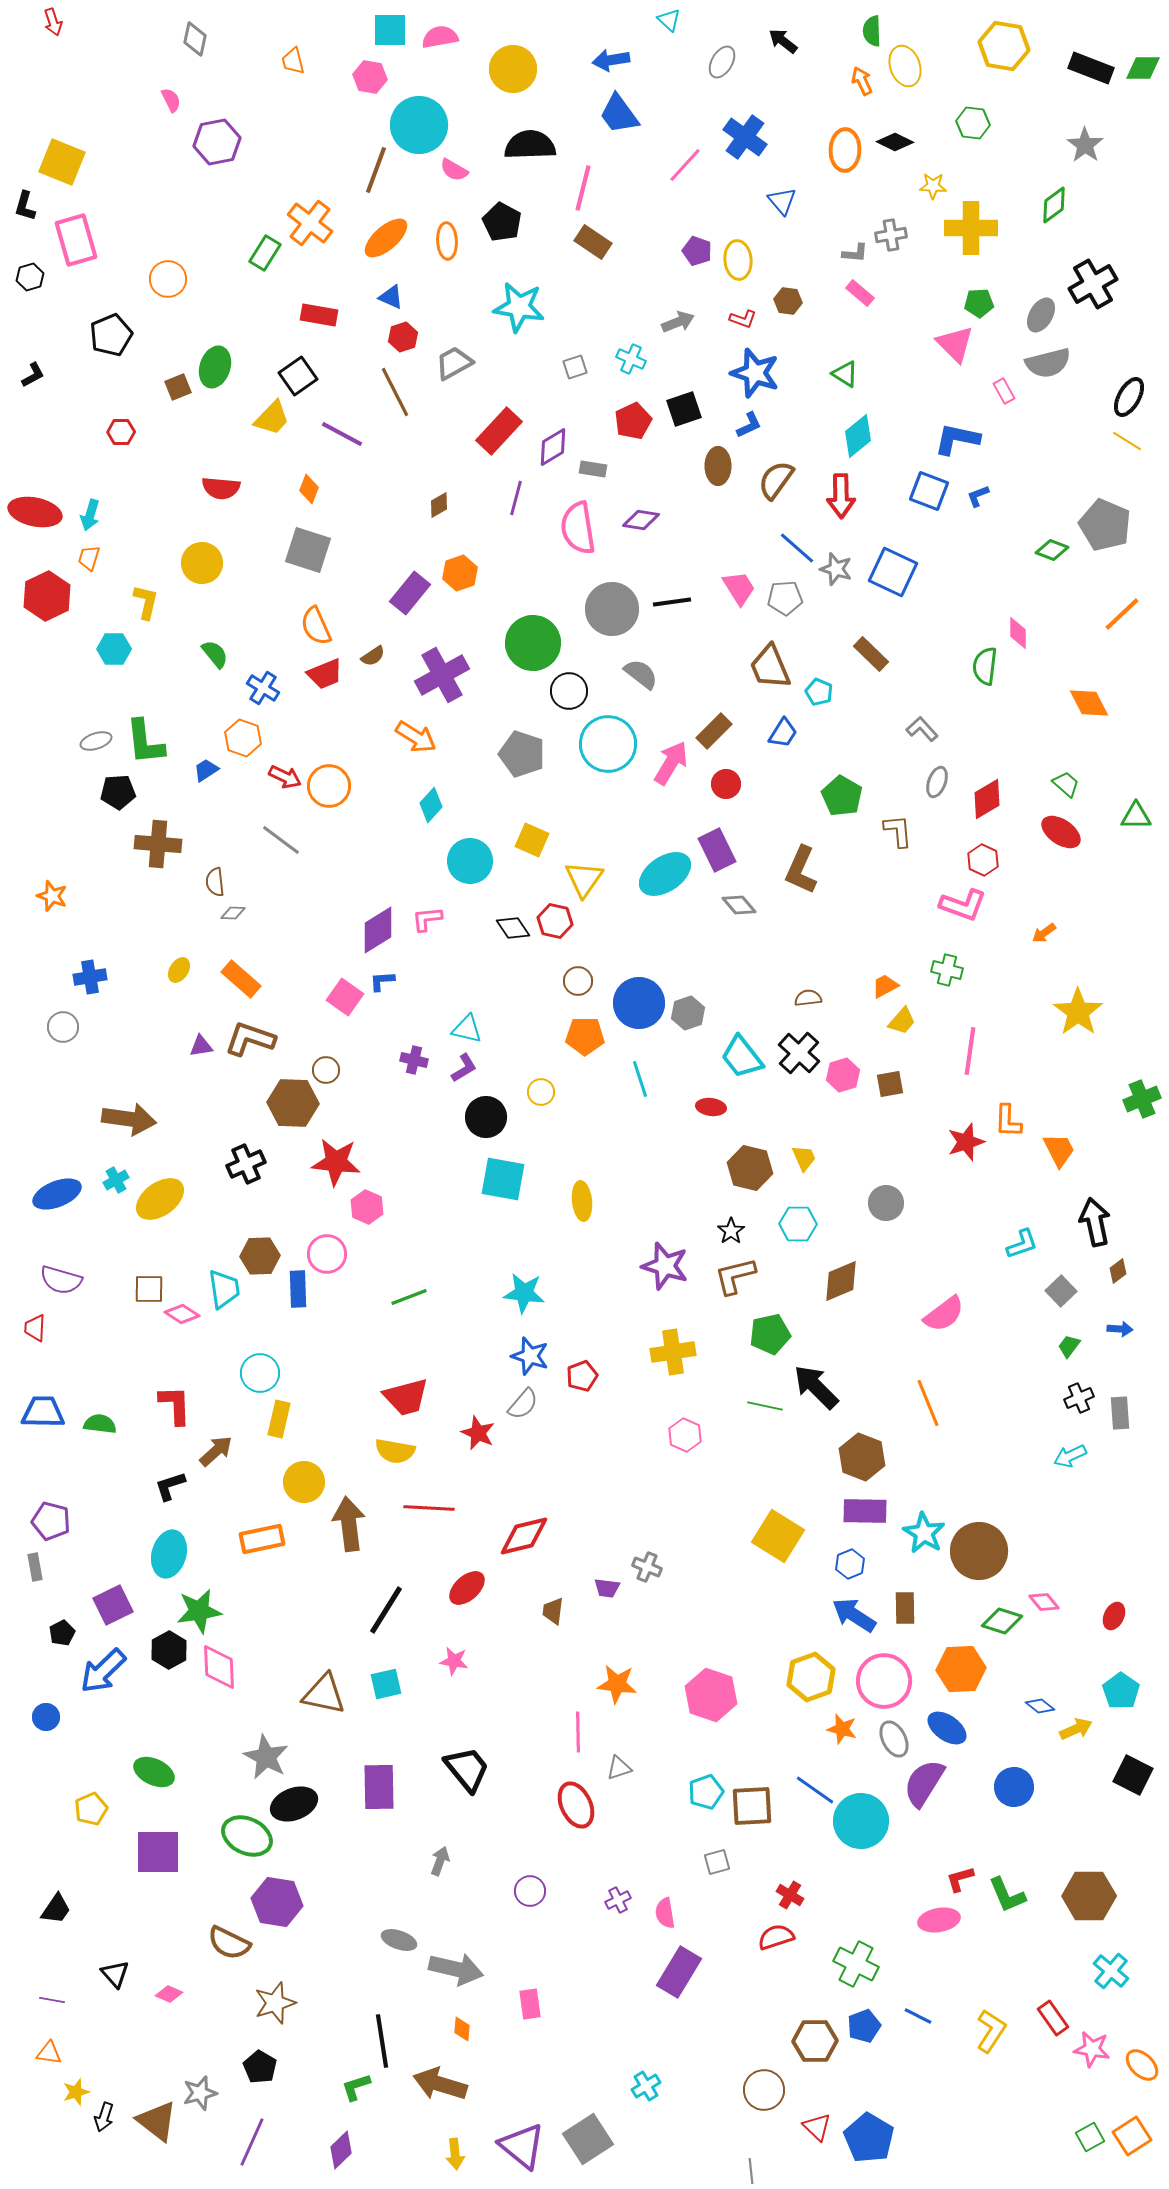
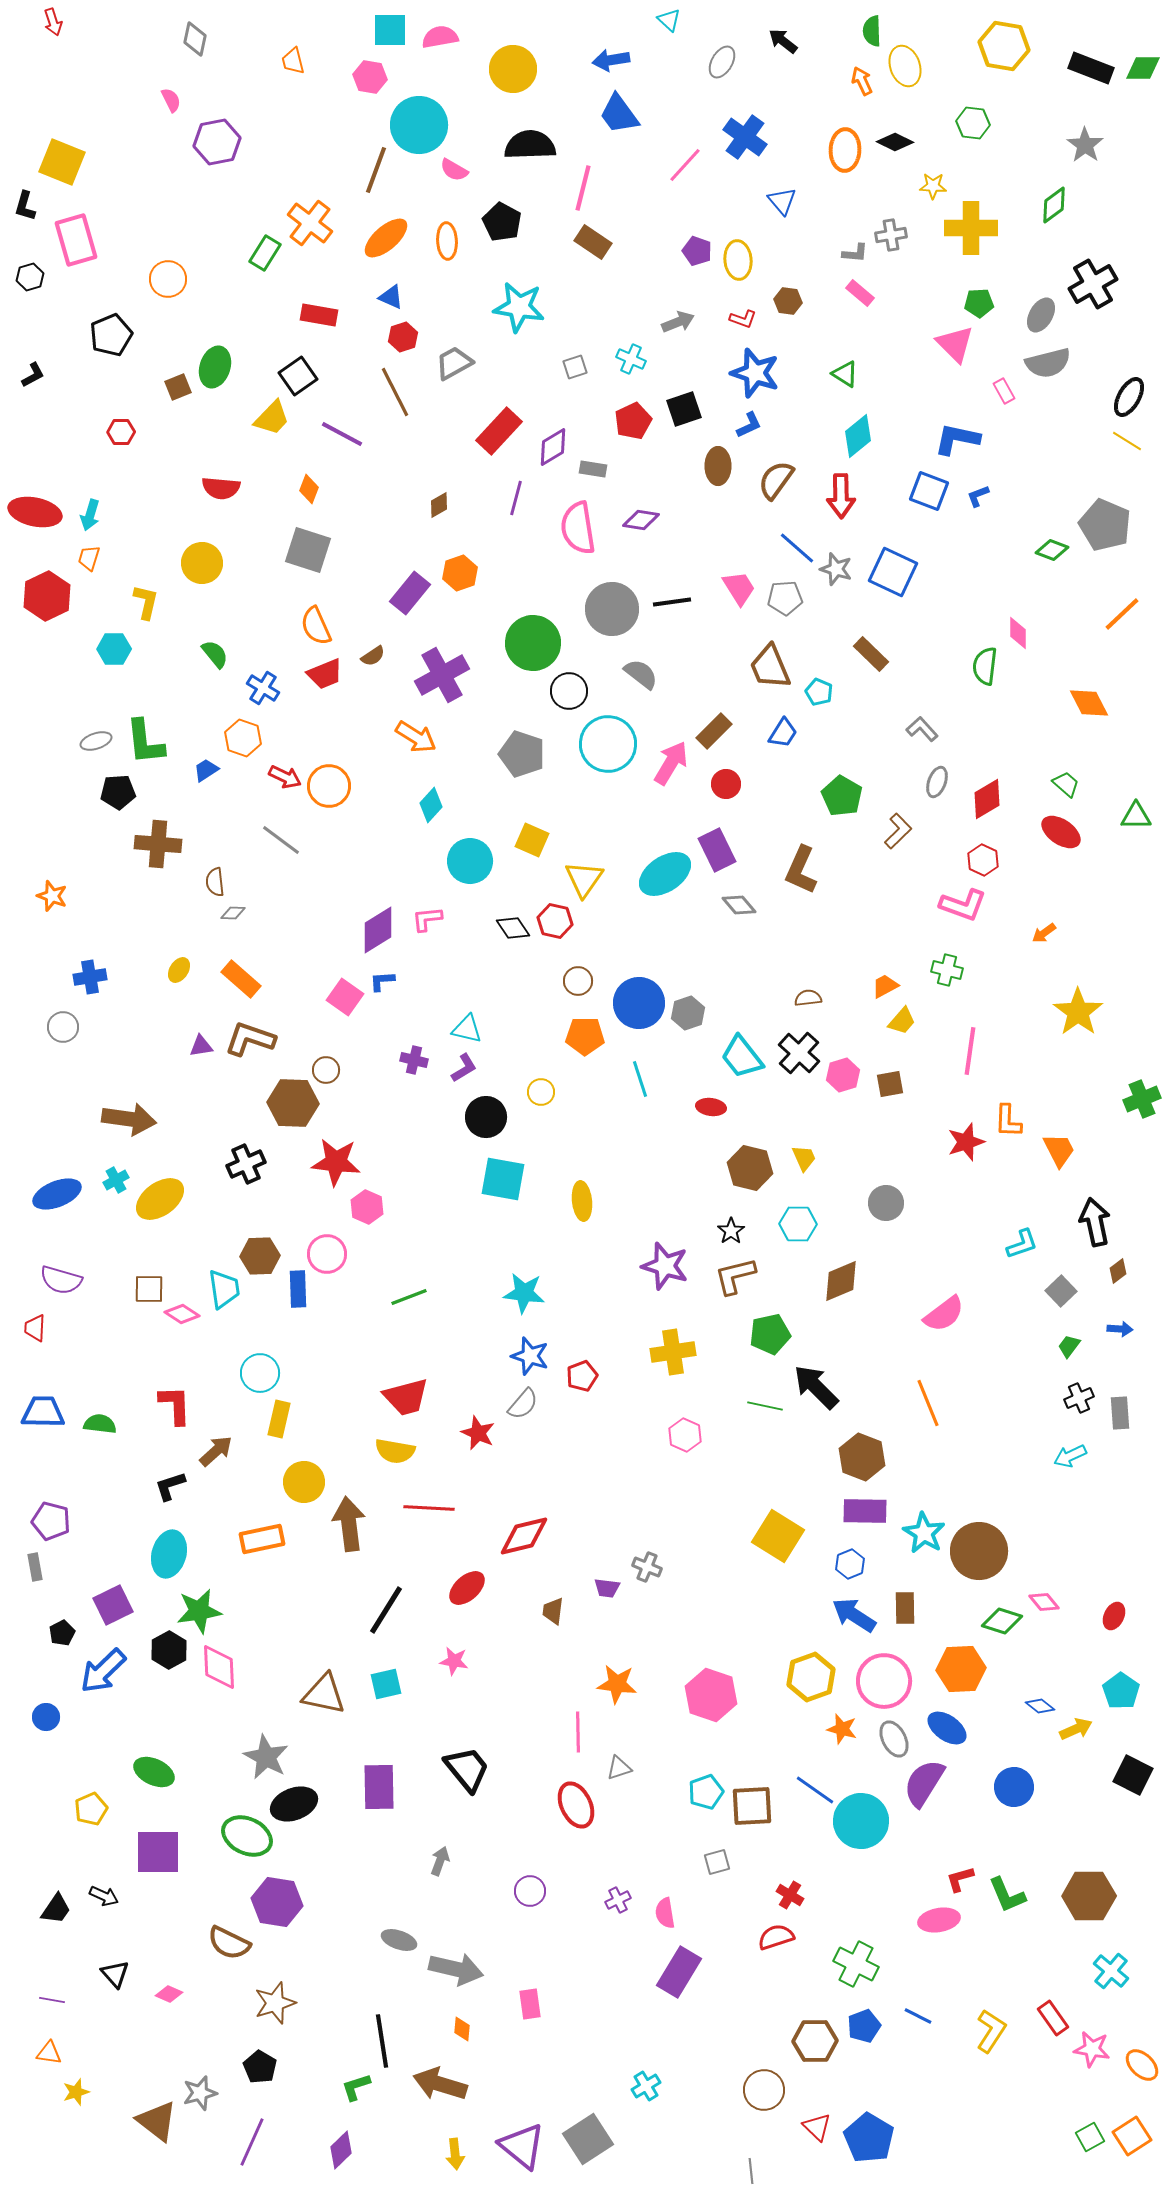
brown L-shape at (898, 831): rotated 51 degrees clockwise
black arrow at (104, 2117): moved 221 px up; rotated 84 degrees counterclockwise
